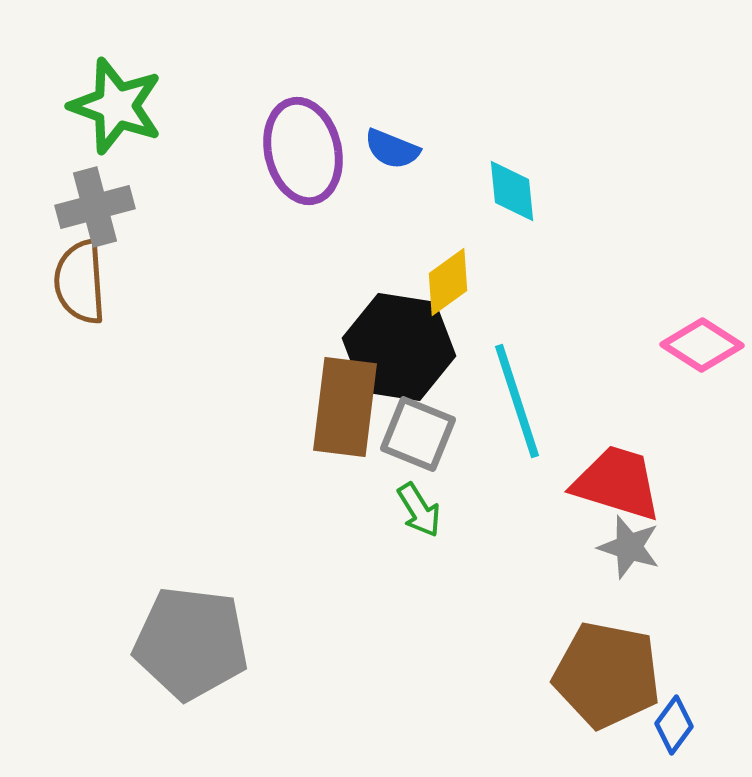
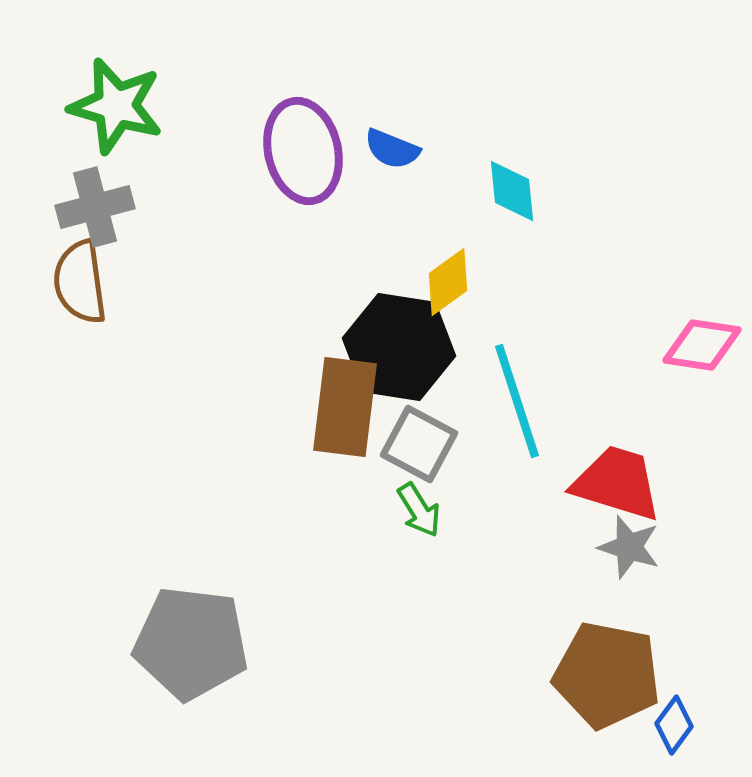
green star: rotated 4 degrees counterclockwise
brown semicircle: rotated 4 degrees counterclockwise
pink diamond: rotated 24 degrees counterclockwise
gray square: moved 1 px right, 10 px down; rotated 6 degrees clockwise
